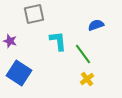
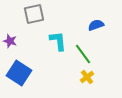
yellow cross: moved 2 px up
